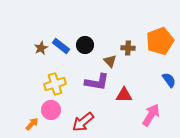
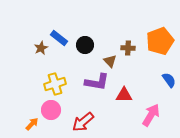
blue rectangle: moved 2 px left, 8 px up
